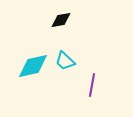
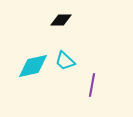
black diamond: rotated 10 degrees clockwise
